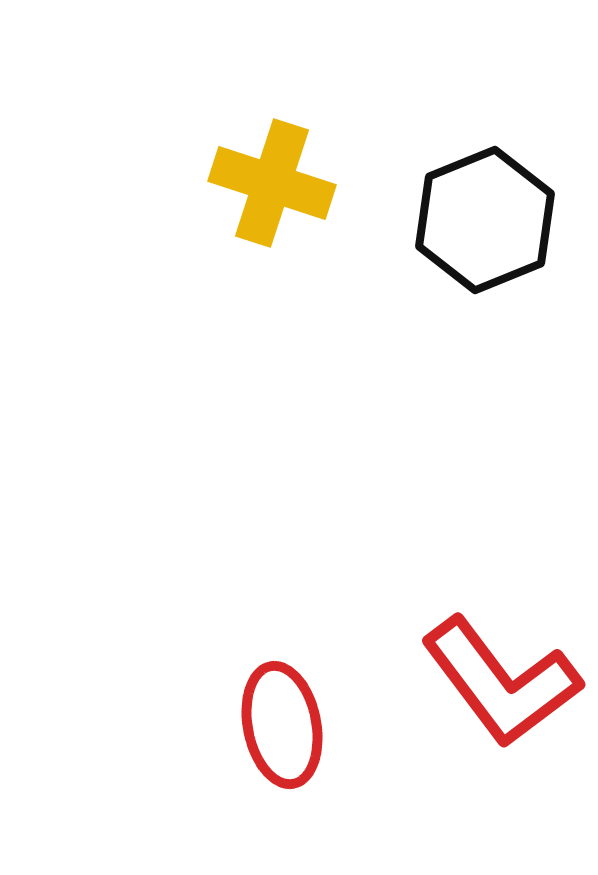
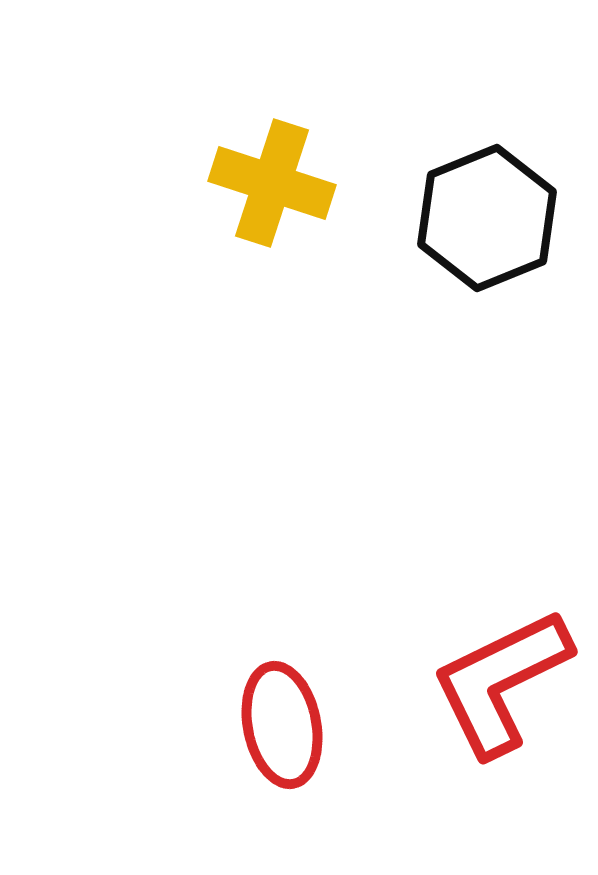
black hexagon: moved 2 px right, 2 px up
red L-shape: rotated 101 degrees clockwise
